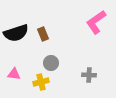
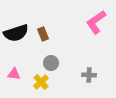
yellow cross: rotated 28 degrees counterclockwise
